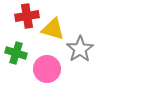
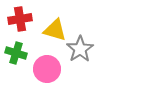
red cross: moved 7 px left, 3 px down
yellow triangle: moved 2 px right, 1 px down
